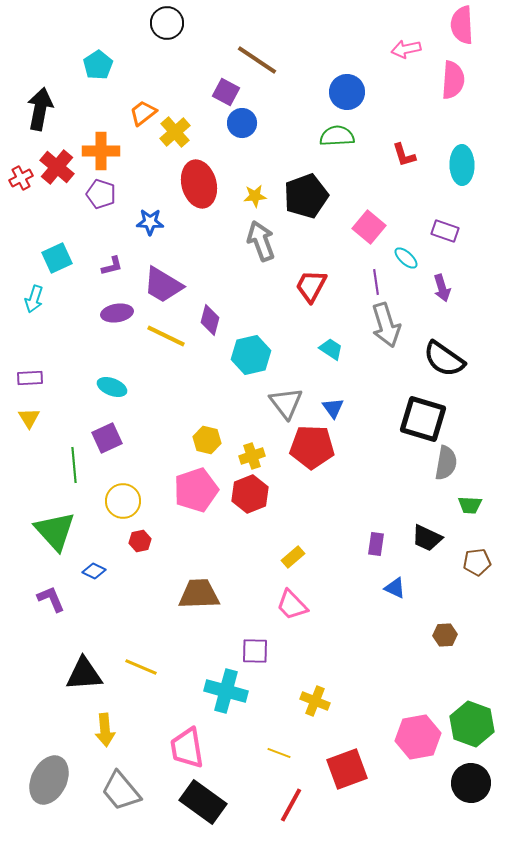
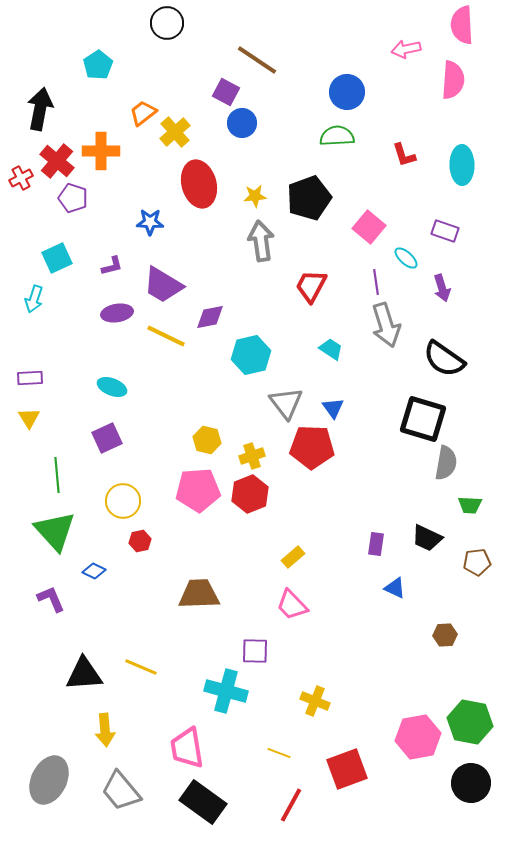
red cross at (57, 167): moved 6 px up
purple pentagon at (101, 194): moved 28 px left, 4 px down
black pentagon at (306, 196): moved 3 px right, 2 px down
gray arrow at (261, 241): rotated 12 degrees clockwise
purple diamond at (210, 320): moved 3 px up; rotated 64 degrees clockwise
green line at (74, 465): moved 17 px left, 10 px down
pink pentagon at (196, 490): moved 2 px right; rotated 15 degrees clockwise
green hexagon at (472, 724): moved 2 px left, 2 px up; rotated 9 degrees counterclockwise
